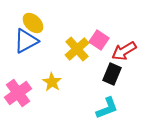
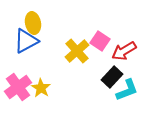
yellow ellipse: rotated 35 degrees clockwise
pink square: moved 1 px right, 1 px down
yellow cross: moved 2 px down
black rectangle: moved 3 px down; rotated 20 degrees clockwise
yellow star: moved 11 px left, 6 px down
pink cross: moved 6 px up
cyan L-shape: moved 20 px right, 18 px up
